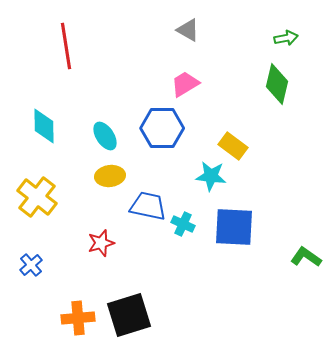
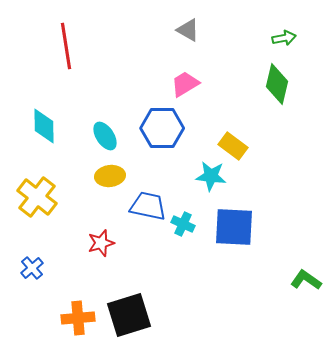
green arrow: moved 2 px left
green L-shape: moved 23 px down
blue cross: moved 1 px right, 3 px down
